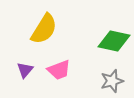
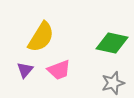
yellow semicircle: moved 3 px left, 8 px down
green diamond: moved 2 px left, 2 px down
gray star: moved 1 px right, 2 px down
